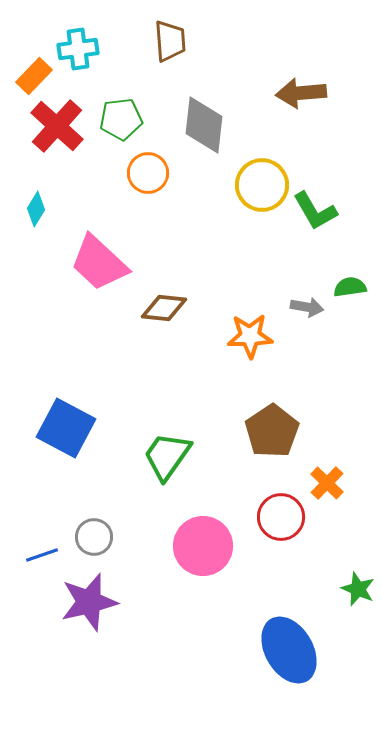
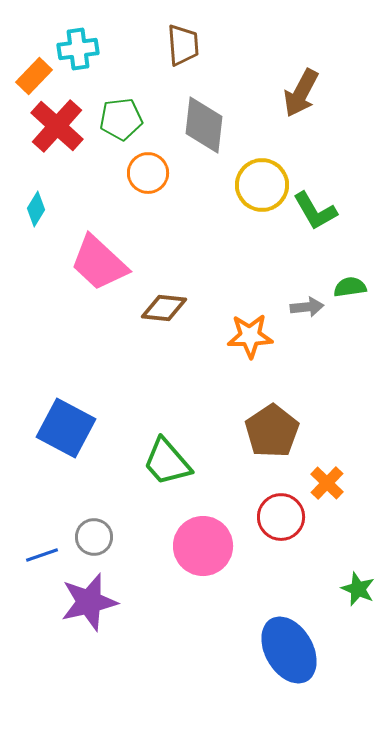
brown trapezoid: moved 13 px right, 4 px down
brown arrow: rotated 57 degrees counterclockwise
gray arrow: rotated 16 degrees counterclockwise
green trapezoid: moved 6 px down; rotated 76 degrees counterclockwise
